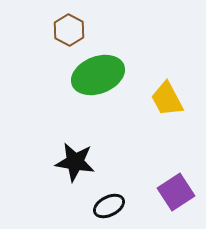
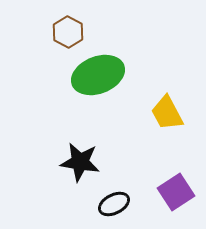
brown hexagon: moved 1 px left, 2 px down
yellow trapezoid: moved 14 px down
black star: moved 5 px right
black ellipse: moved 5 px right, 2 px up
